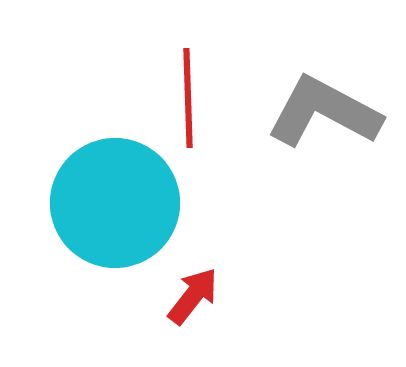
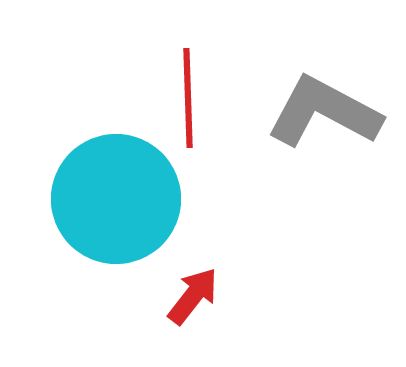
cyan circle: moved 1 px right, 4 px up
